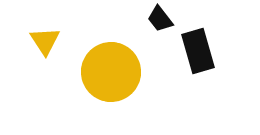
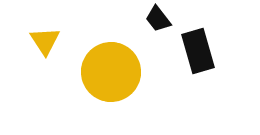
black trapezoid: moved 2 px left
